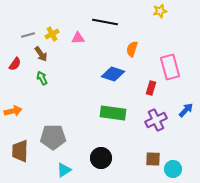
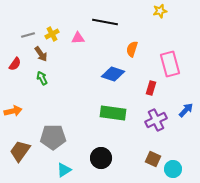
pink rectangle: moved 3 px up
brown trapezoid: rotated 35 degrees clockwise
brown square: rotated 21 degrees clockwise
